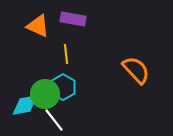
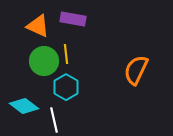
orange semicircle: rotated 112 degrees counterclockwise
cyan hexagon: moved 3 px right
green circle: moved 1 px left, 33 px up
cyan diamond: moved 1 px left, 1 px down; rotated 48 degrees clockwise
white line: rotated 25 degrees clockwise
